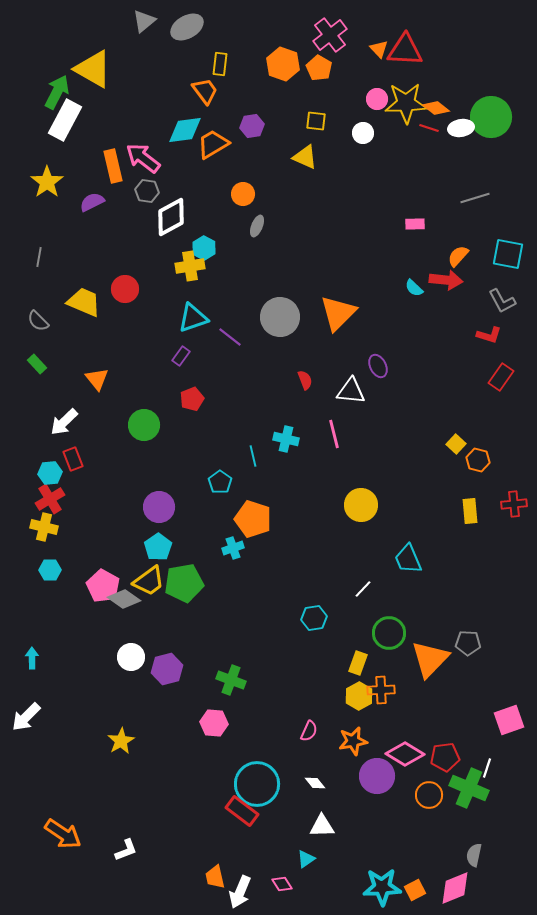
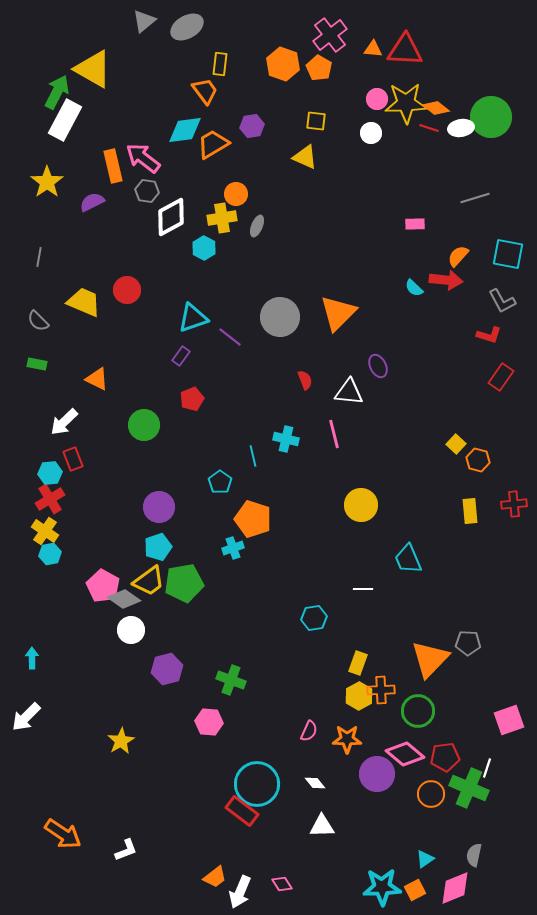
orange triangle at (379, 49): moved 6 px left; rotated 42 degrees counterclockwise
white circle at (363, 133): moved 8 px right
orange circle at (243, 194): moved 7 px left
yellow cross at (190, 266): moved 32 px right, 48 px up
red circle at (125, 289): moved 2 px right, 1 px down
green rectangle at (37, 364): rotated 36 degrees counterclockwise
orange triangle at (97, 379): rotated 25 degrees counterclockwise
white triangle at (351, 391): moved 2 px left, 1 px down
yellow cross at (44, 527): moved 1 px right, 4 px down; rotated 20 degrees clockwise
cyan pentagon at (158, 547): rotated 16 degrees clockwise
cyan hexagon at (50, 570): moved 16 px up; rotated 10 degrees counterclockwise
white line at (363, 589): rotated 48 degrees clockwise
green circle at (389, 633): moved 29 px right, 78 px down
white circle at (131, 657): moved 27 px up
pink hexagon at (214, 723): moved 5 px left, 1 px up
orange star at (353, 741): moved 6 px left, 2 px up; rotated 12 degrees clockwise
pink diamond at (405, 754): rotated 9 degrees clockwise
purple circle at (377, 776): moved 2 px up
orange circle at (429, 795): moved 2 px right, 1 px up
cyan triangle at (306, 859): moved 119 px right
orange trapezoid at (215, 877): rotated 115 degrees counterclockwise
